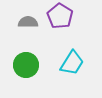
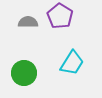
green circle: moved 2 px left, 8 px down
